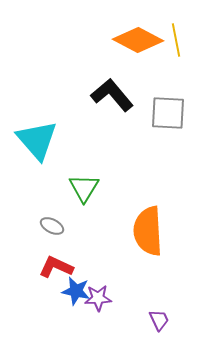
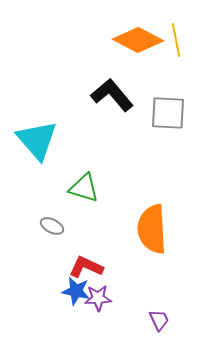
green triangle: rotated 44 degrees counterclockwise
orange semicircle: moved 4 px right, 2 px up
red L-shape: moved 30 px right
